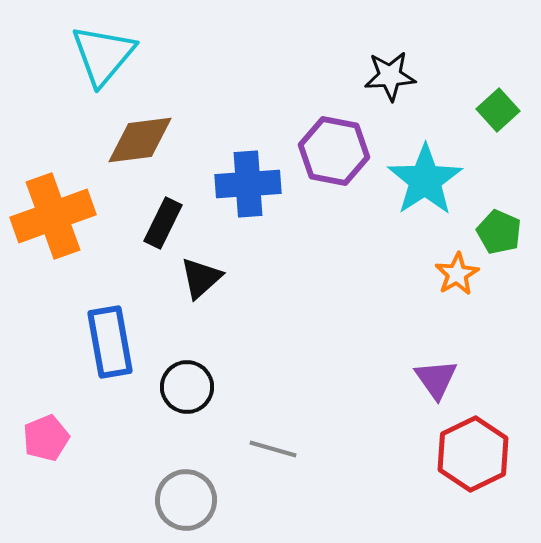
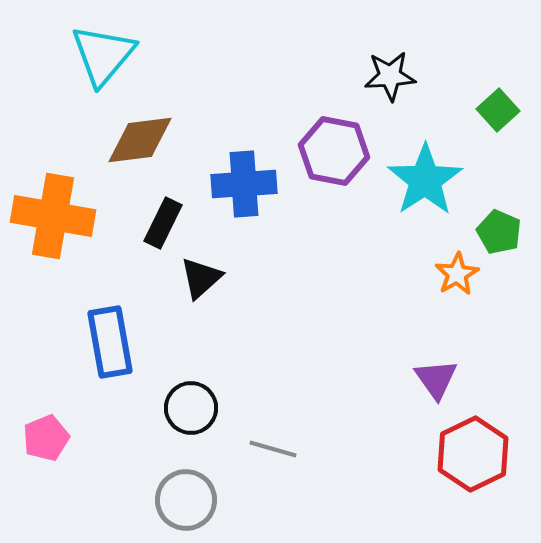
blue cross: moved 4 px left
orange cross: rotated 30 degrees clockwise
black circle: moved 4 px right, 21 px down
